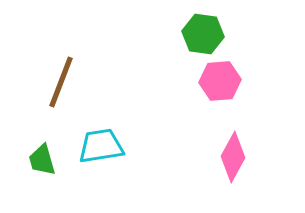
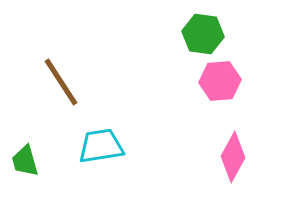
brown line: rotated 54 degrees counterclockwise
green trapezoid: moved 17 px left, 1 px down
